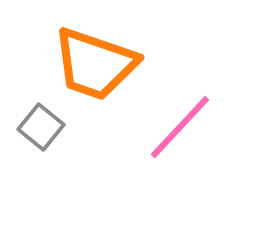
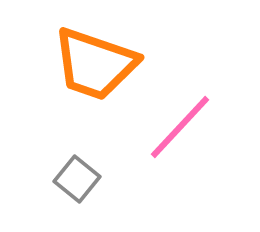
gray square: moved 36 px right, 52 px down
